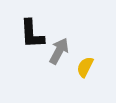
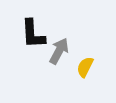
black L-shape: moved 1 px right
